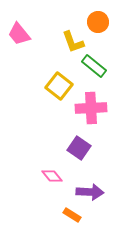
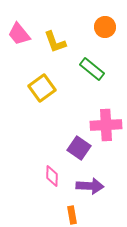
orange circle: moved 7 px right, 5 px down
yellow L-shape: moved 18 px left
green rectangle: moved 2 px left, 3 px down
yellow square: moved 17 px left, 2 px down; rotated 16 degrees clockwise
pink cross: moved 15 px right, 17 px down
pink diamond: rotated 40 degrees clockwise
purple arrow: moved 6 px up
orange rectangle: rotated 48 degrees clockwise
